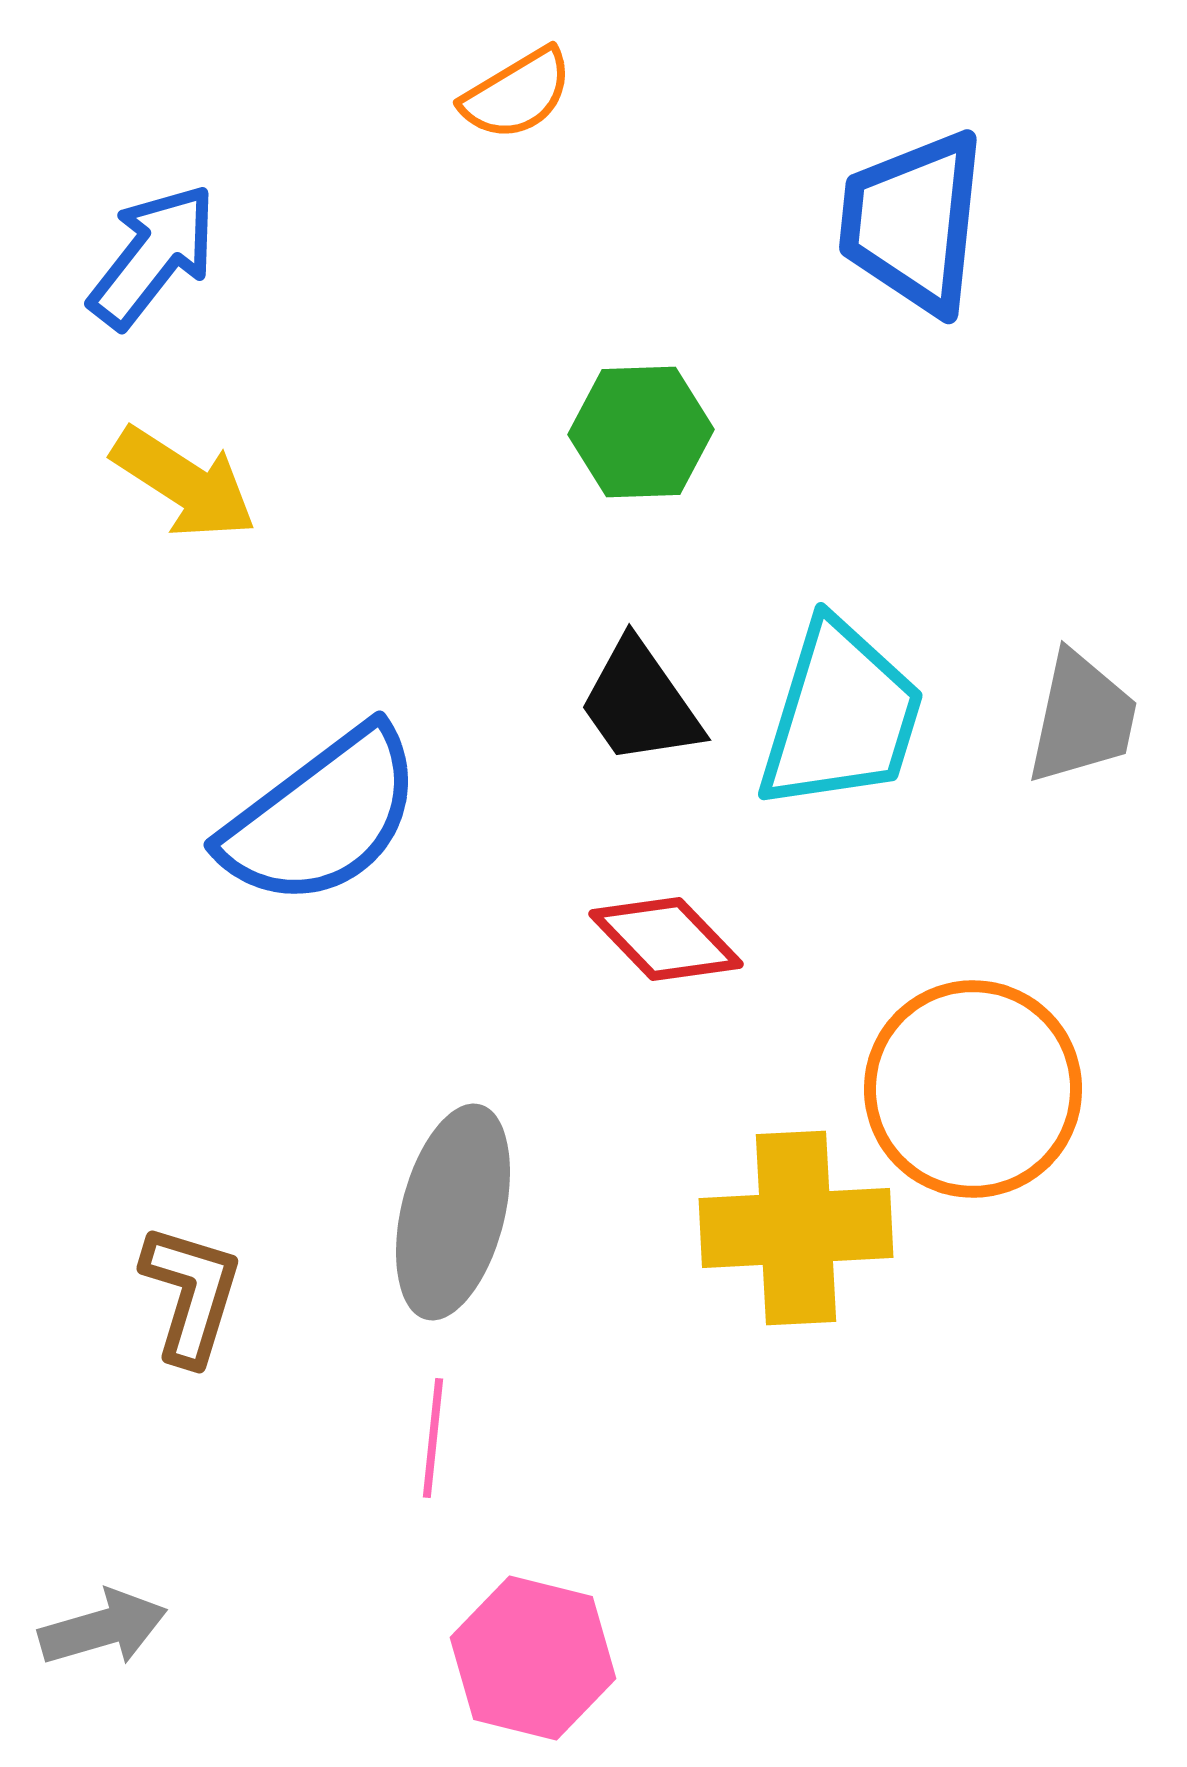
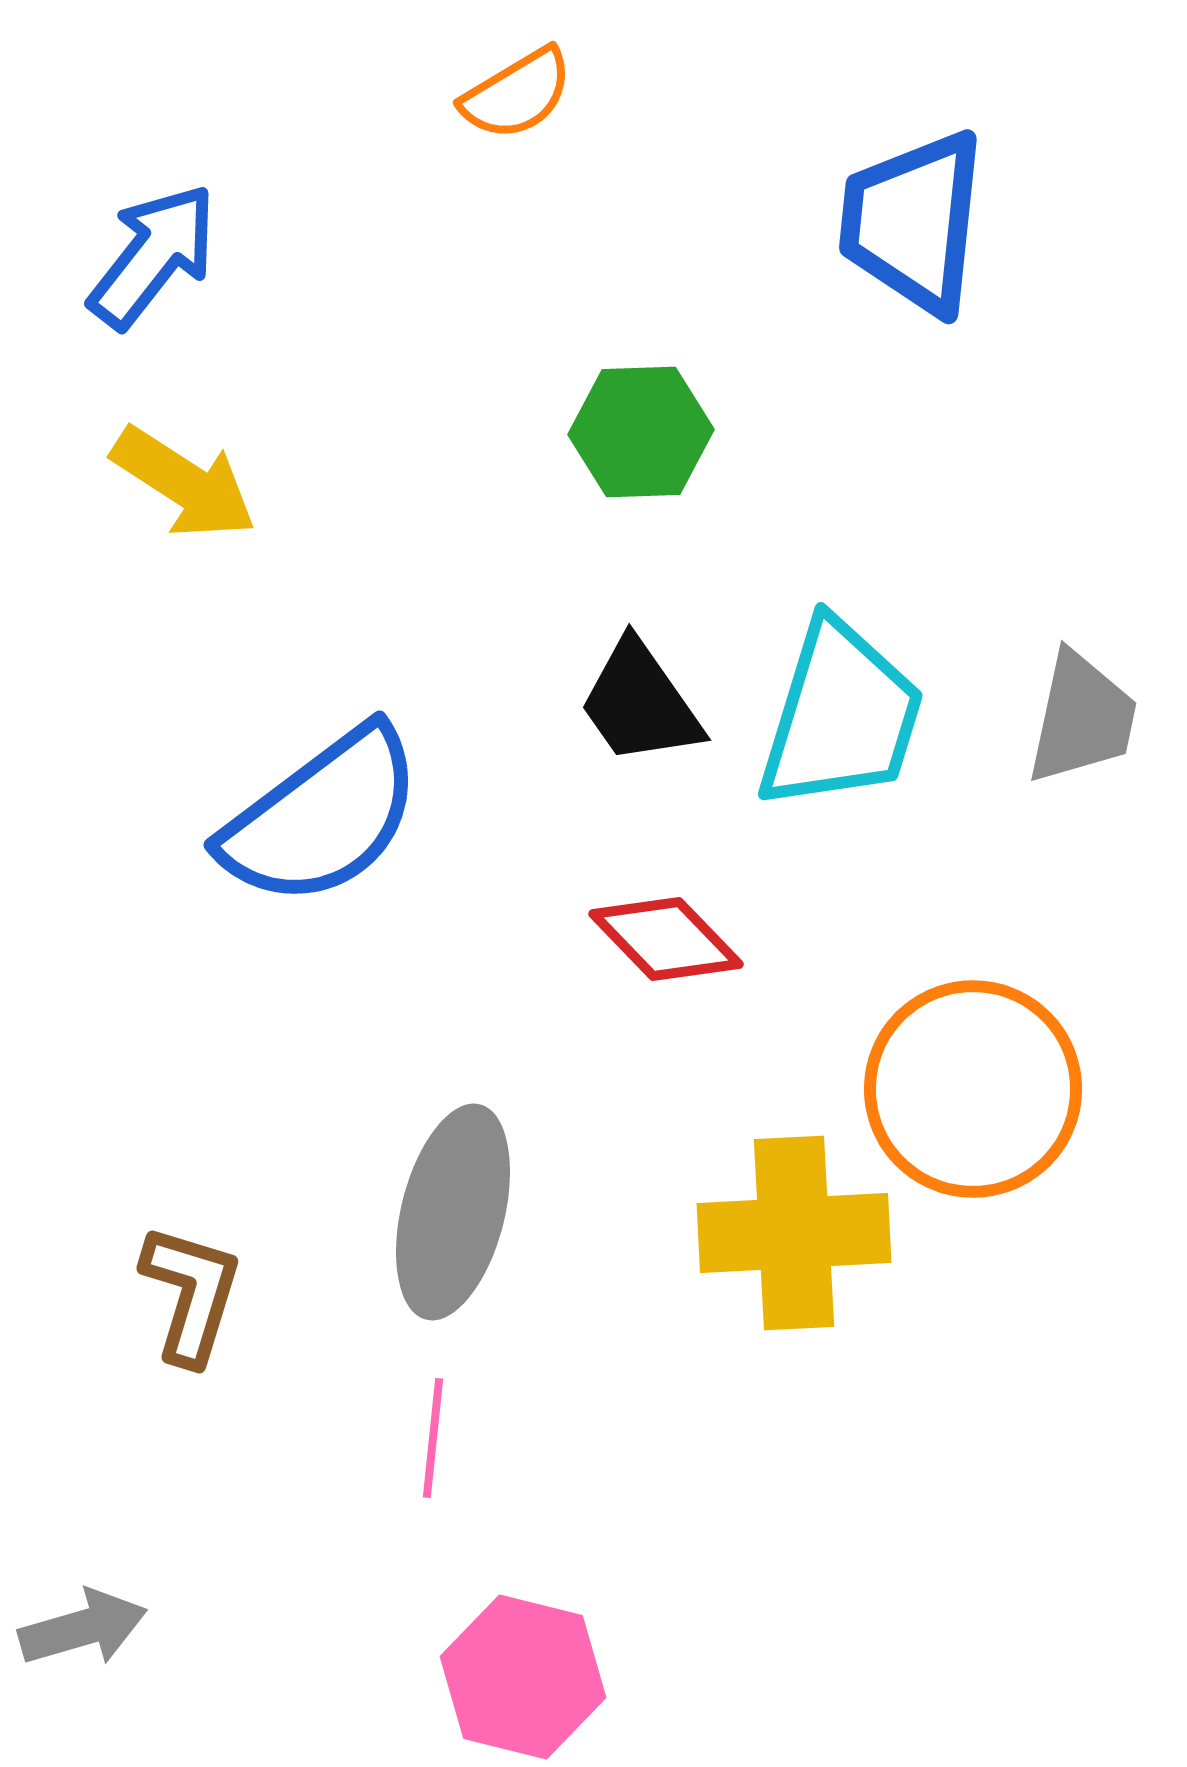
yellow cross: moved 2 px left, 5 px down
gray arrow: moved 20 px left
pink hexagon: moved 10 px left, 19 px down
